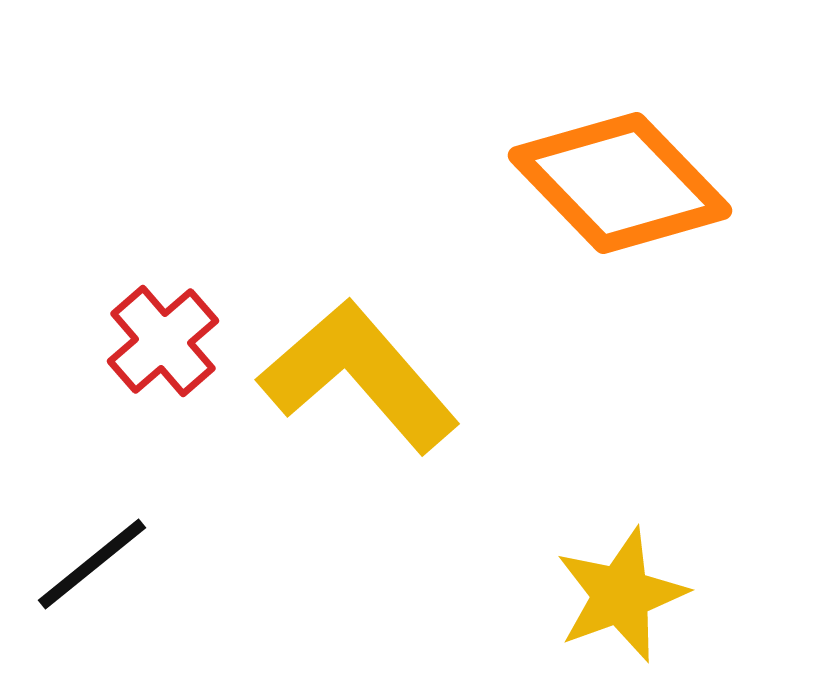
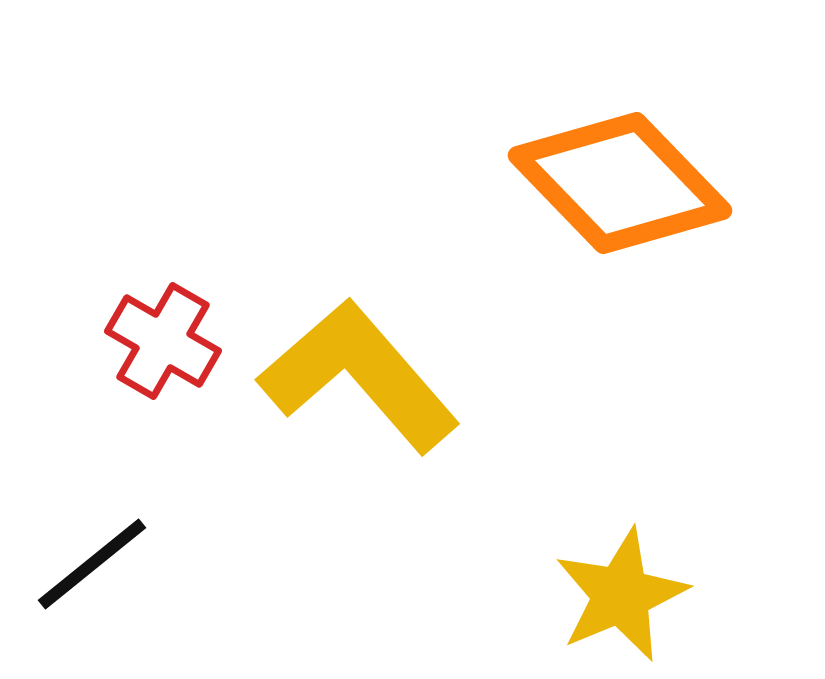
red cross: rotated 19 degrees counterclockwise
yellow star: rotated 3 degrees counterclockwise
